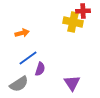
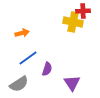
purple semicircle: moved 7 px right
